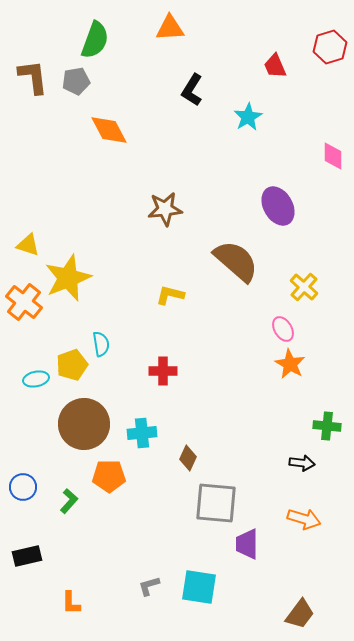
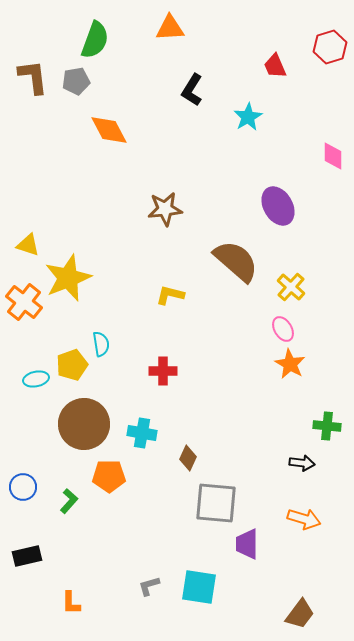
yellow cross: moved 13 px left
cyan cross: rotated 16 degrees clockwise
